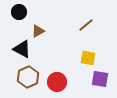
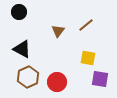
brown triangle: moved 20 px right; rotated 24 degrees counterclockwise
